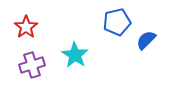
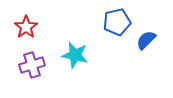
cyan star: rotated 20 degrees counterclockwise
